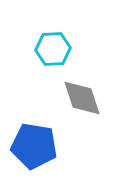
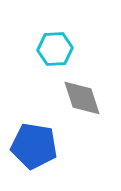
cyan hexagon: moved 2 px right
